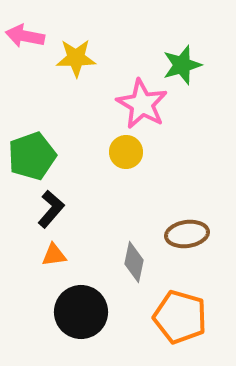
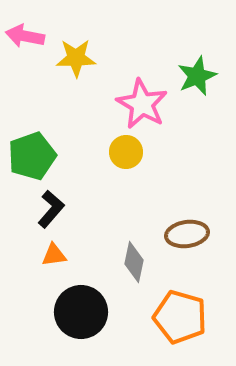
green star: moved 15 px right, 11 px down; rotated 6 degrees counterclockwise
